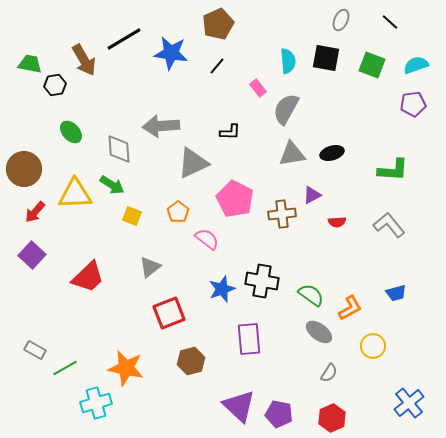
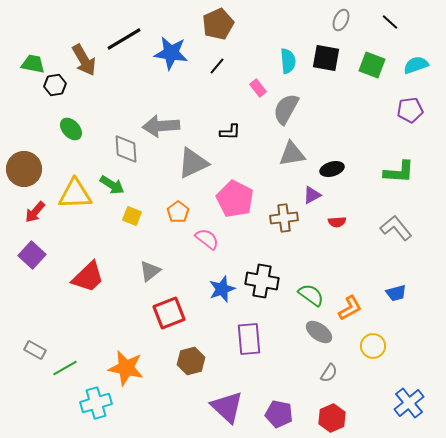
green trapezoid at (30, 64): moved 3 px right
purple pentagon at (413, 104): moved 3 px left, 6 px down
green ellipse at (71, 132): moved 3 px up
gray diamond at (119, 149): moved 7 px right
black ellipse at (332, 153): moved 16 px down
green L-shape at (393, 170): moved 6 px right, 2 px down
brown cross at (282, 214): moved 2 px right, 4 px down
gray L-shape at (389, 225): moved 7 px right, 3 px down
gray triangle at (150, 267): moved 4 px down
purple triangle at (239, 406): moved 12 px left, 1 px down
